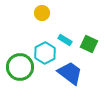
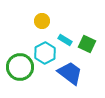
yellow circle: moved 8 px down
green square: moved 2 px left
